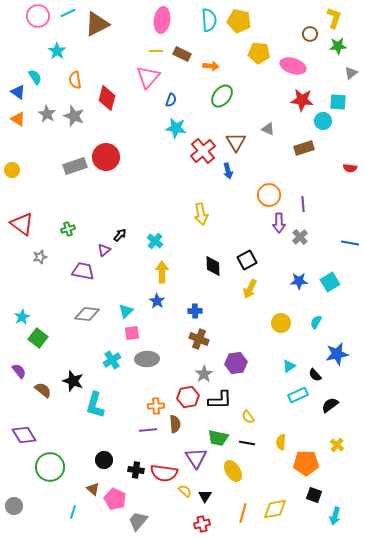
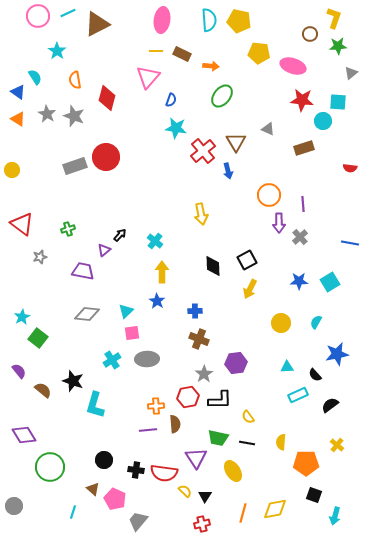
cyan triangle at (289, 366): moved 2 px left, 1 px down; rotated 32 degrees clockwise
